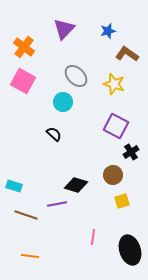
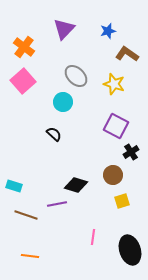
pink square: rotated 20 degrees clockwise
